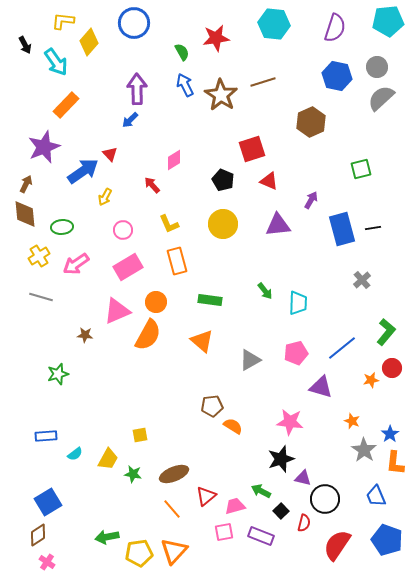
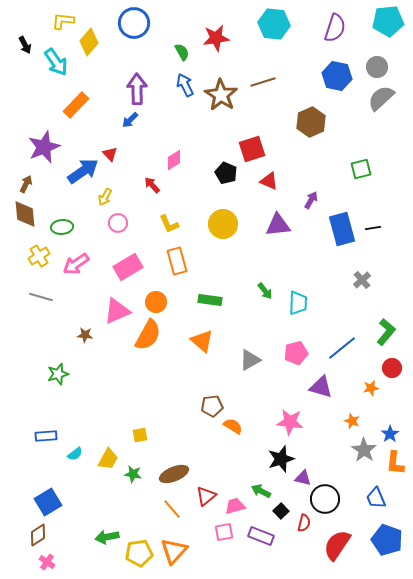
orange rectangle at (66, 105): moved 10 px right
black pentagon at (223, 180): moved 3 px right, 7 px up
pink circle at (123, 230): moved 5 px left, 7 px up
orange star at (371, 380): moved 8 px down
blue trapezoid at (376, 496): moved 2 px down
